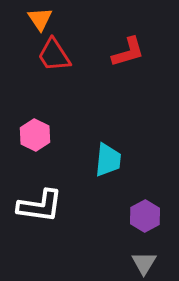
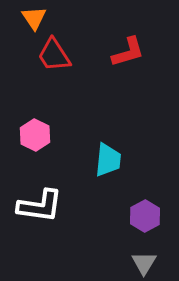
orange triangle: moved 6 px left, 1 px up
